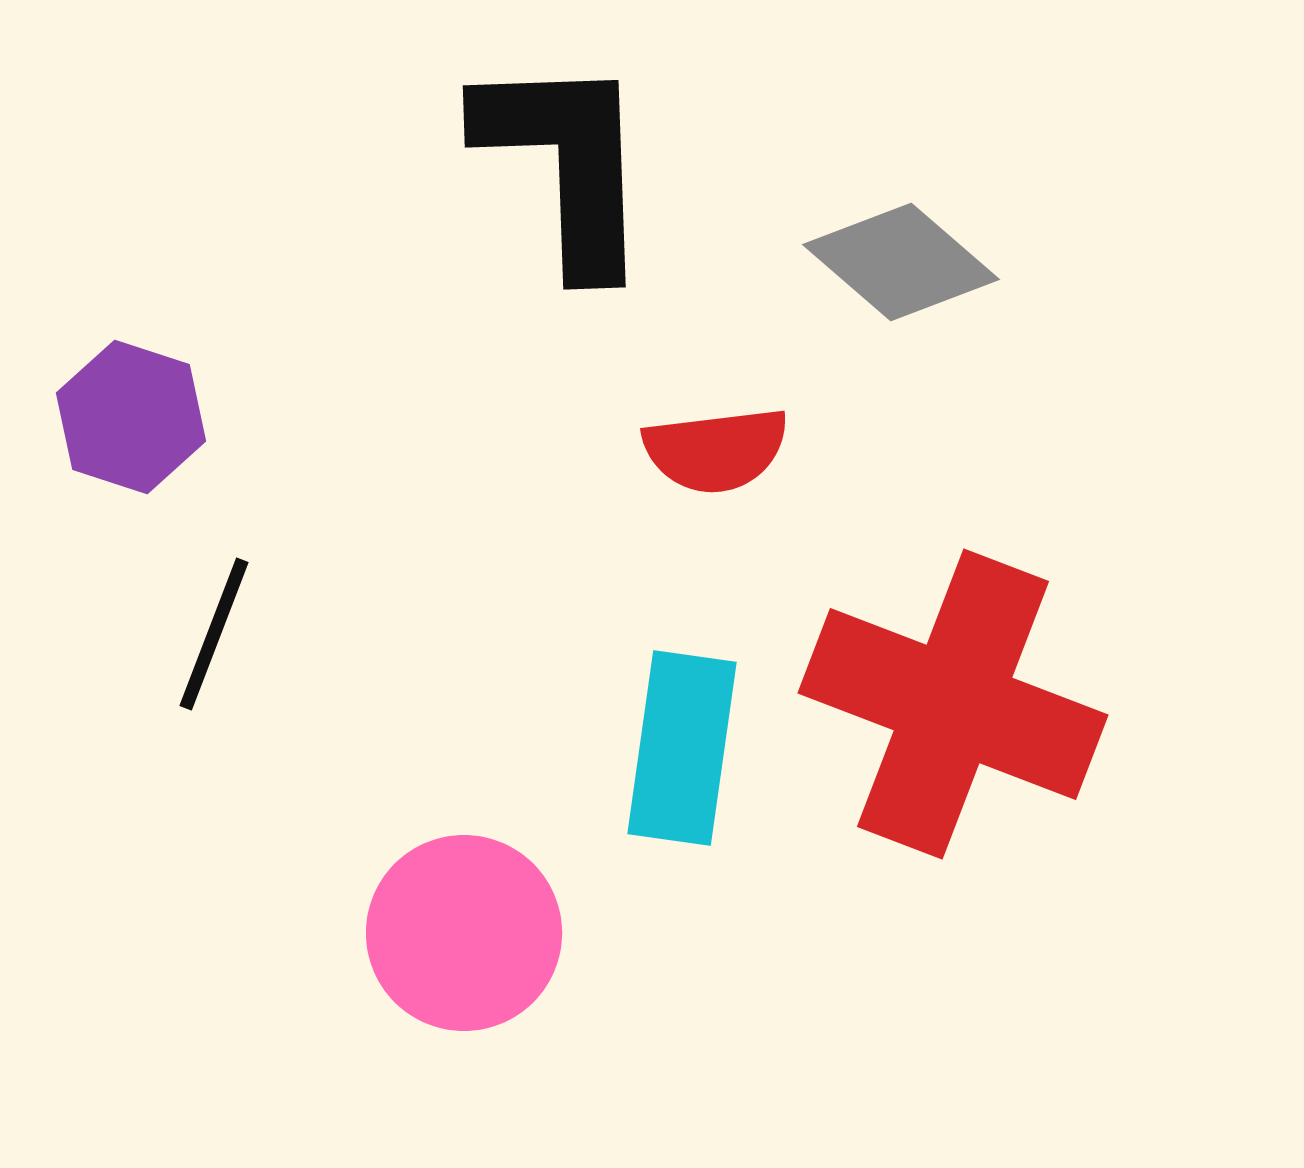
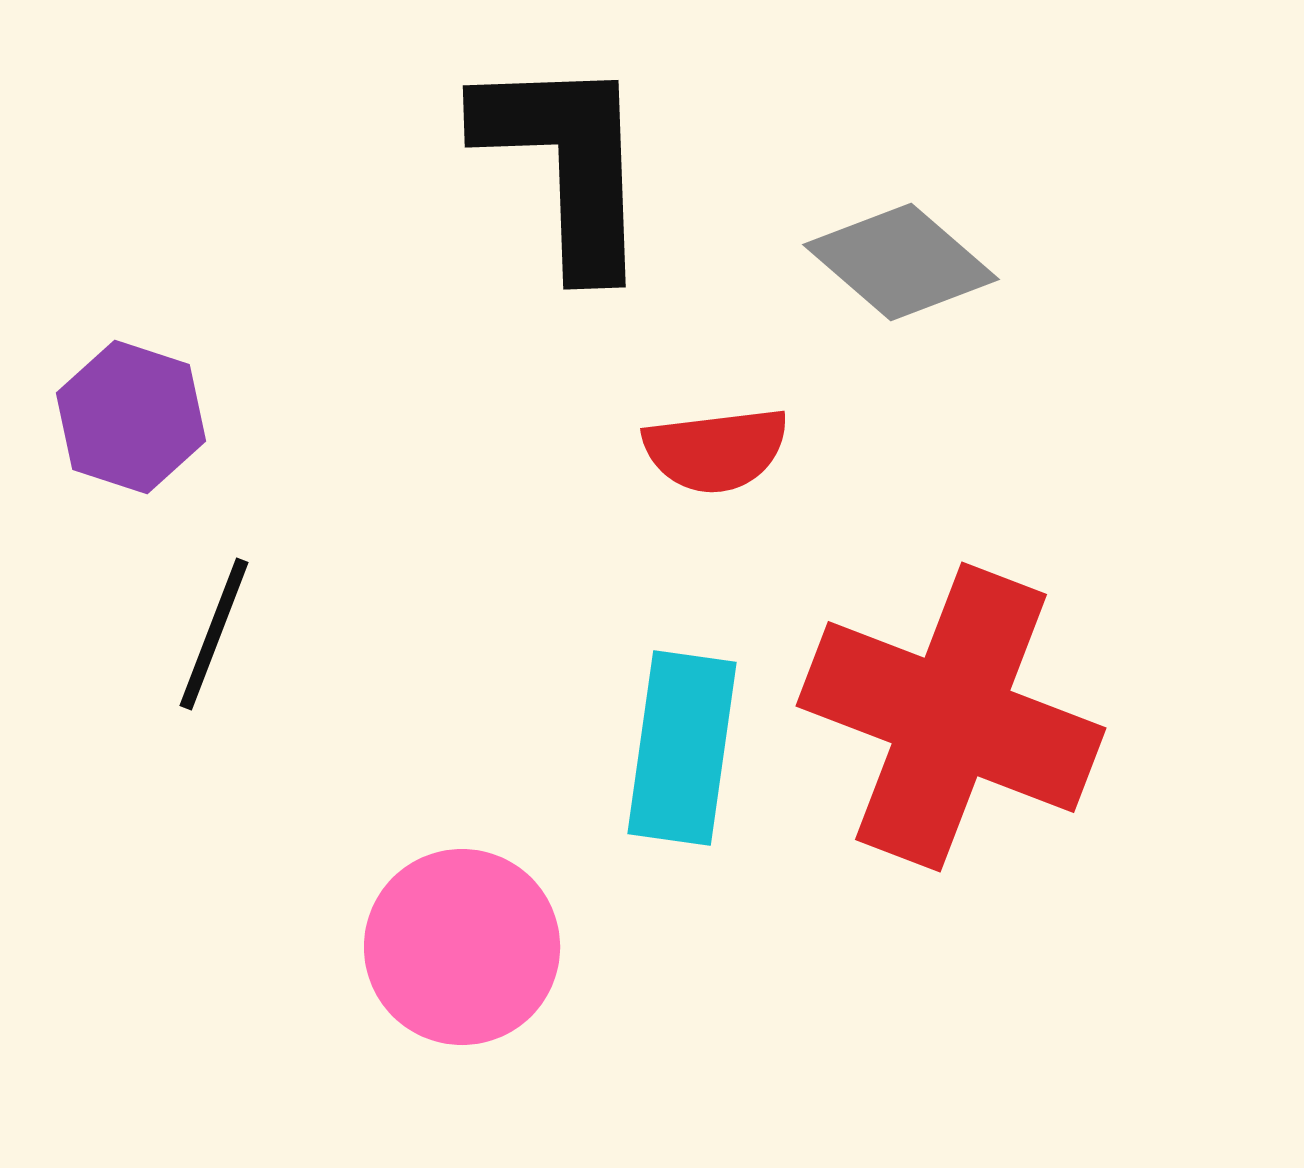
red cross: moved 2 px left, 13 px down
pink circle: moved 2 px left, 14 px down
